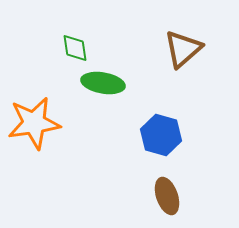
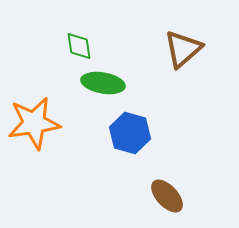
green diamond: moved 4 px right, 2 px up
blue hexagon: moved 31 px left, 2 px up
brown ellipse: rotated 24 degrees counterclockwise
